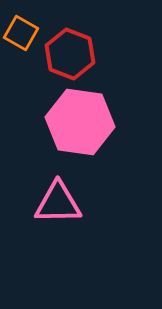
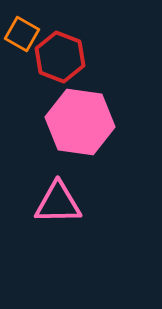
orange square: moved 1 px right, 1 px down
red hexagon: moved 10 px left, 3 px down
